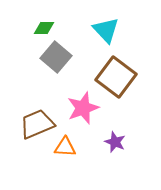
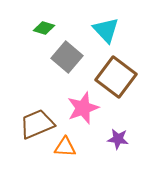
green diamond: rotated 15 degrees clockwise
gray square: moved 11 px right
purple star: moved 3 px right, 3 px up; rotated 15 degrees counterclockwise
